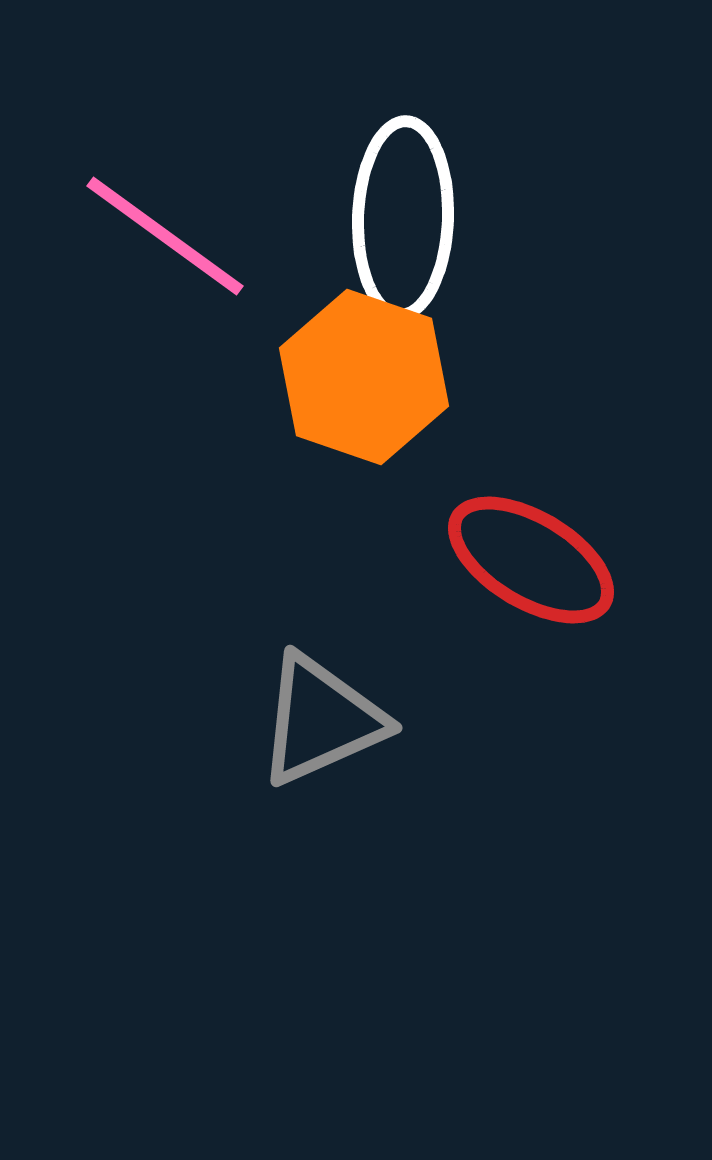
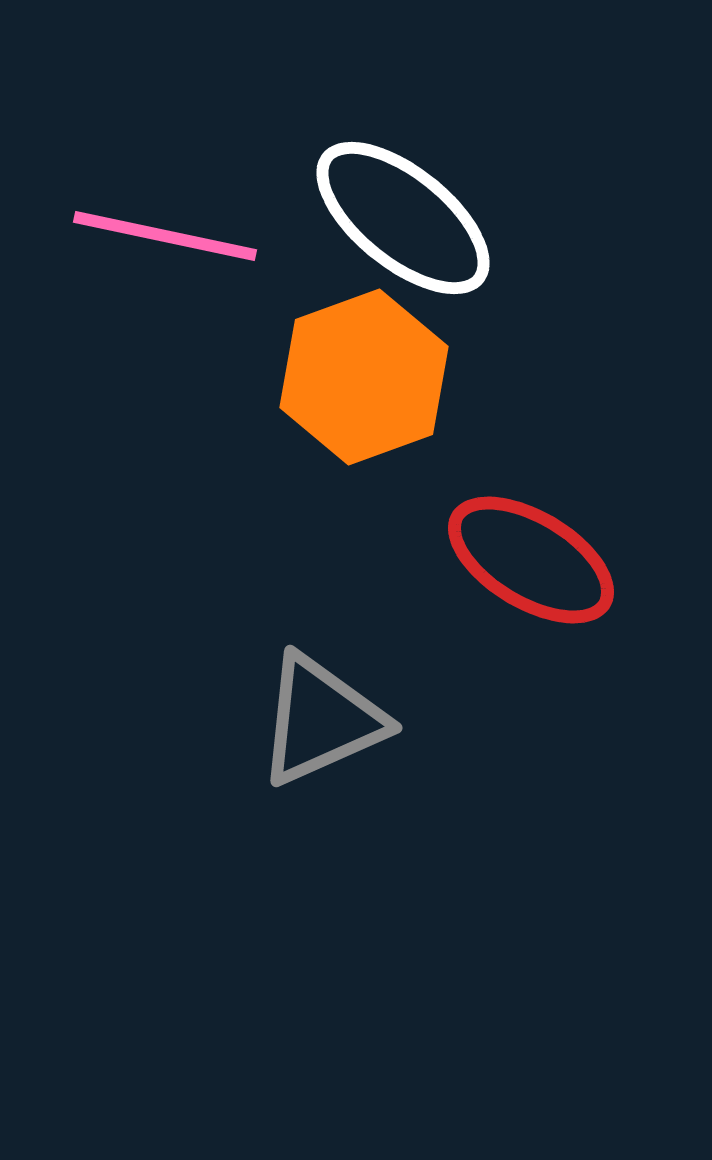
white ellipse: rotated 53 degrees counterclockwise
pink line: rotated 24 degrees counterclockwise
orange hexagon: rotated 21 degrees clockwise
